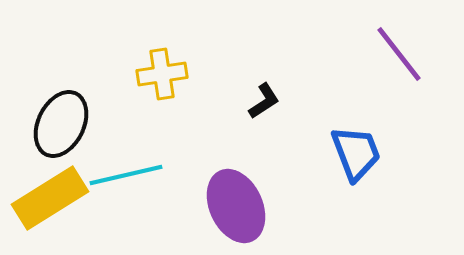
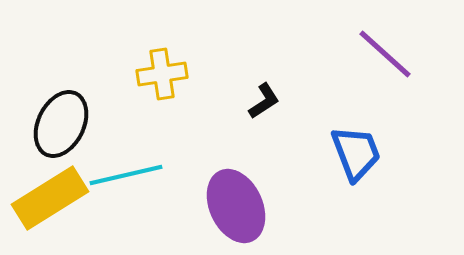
purple line: moved 14 px left; rotated 10 degrees counterclockwise
